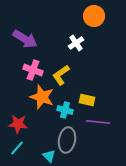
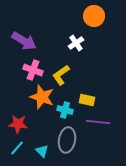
purple arrow: moved 1 px left, 2 px down
cyan triangle: moved 7 px left, 5 px up
